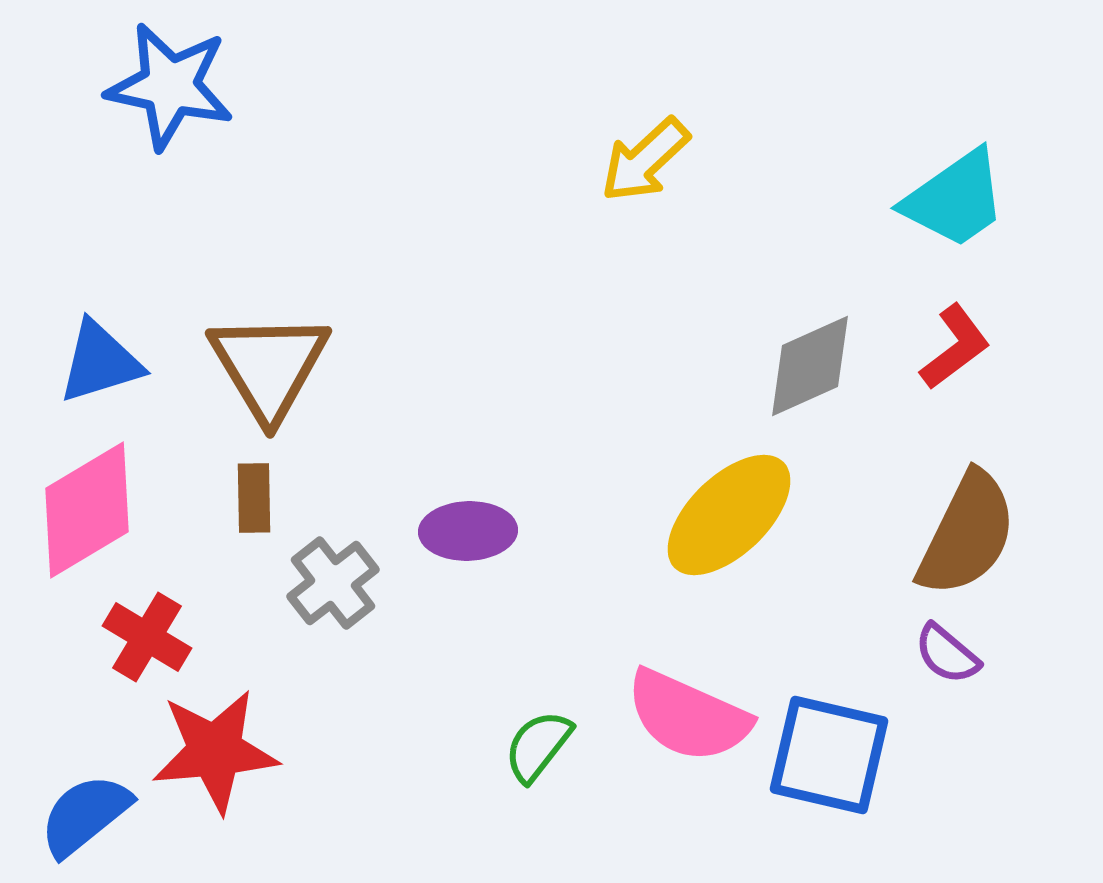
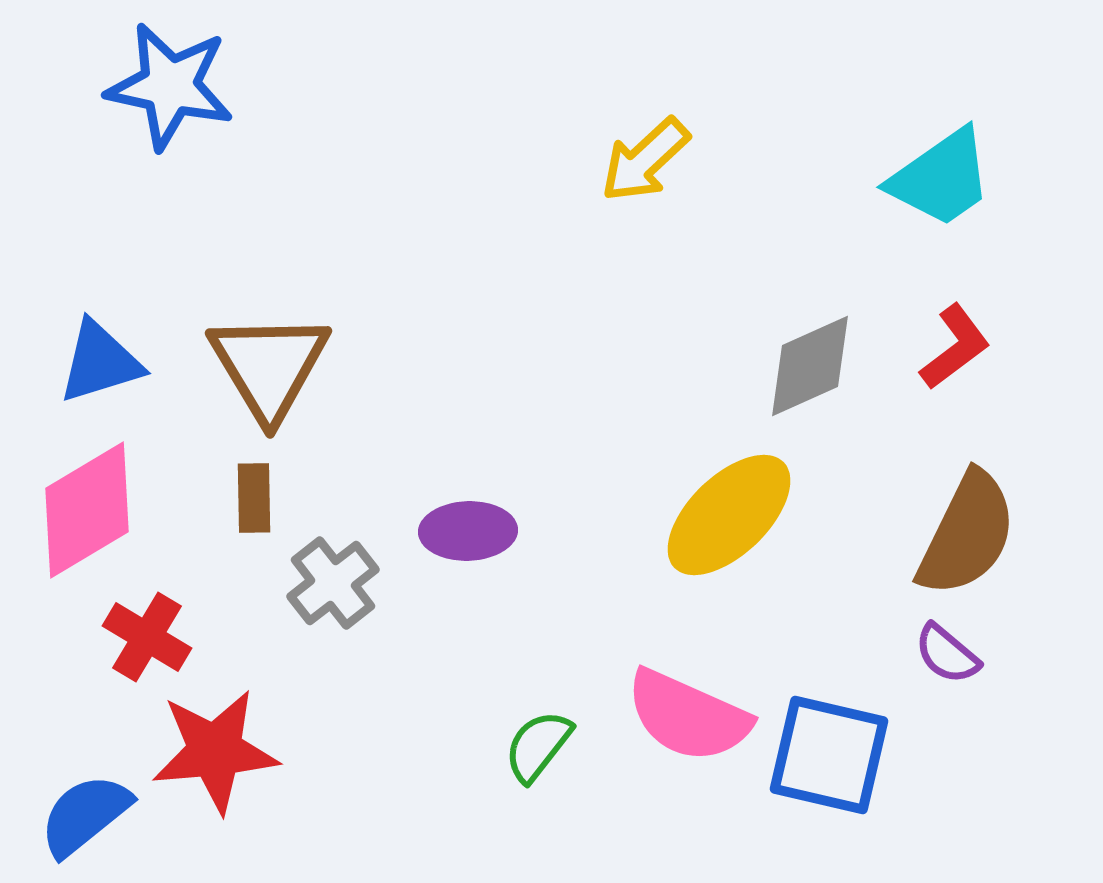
cyan trapezoid: moved 14 px left, 21 px up
